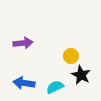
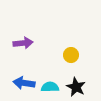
yellow circle: moved 1 px up
black star: moved 5 px left, 12 px down
cyan semicircle: moved 5 px left; rotated 24 degrees clockwise
